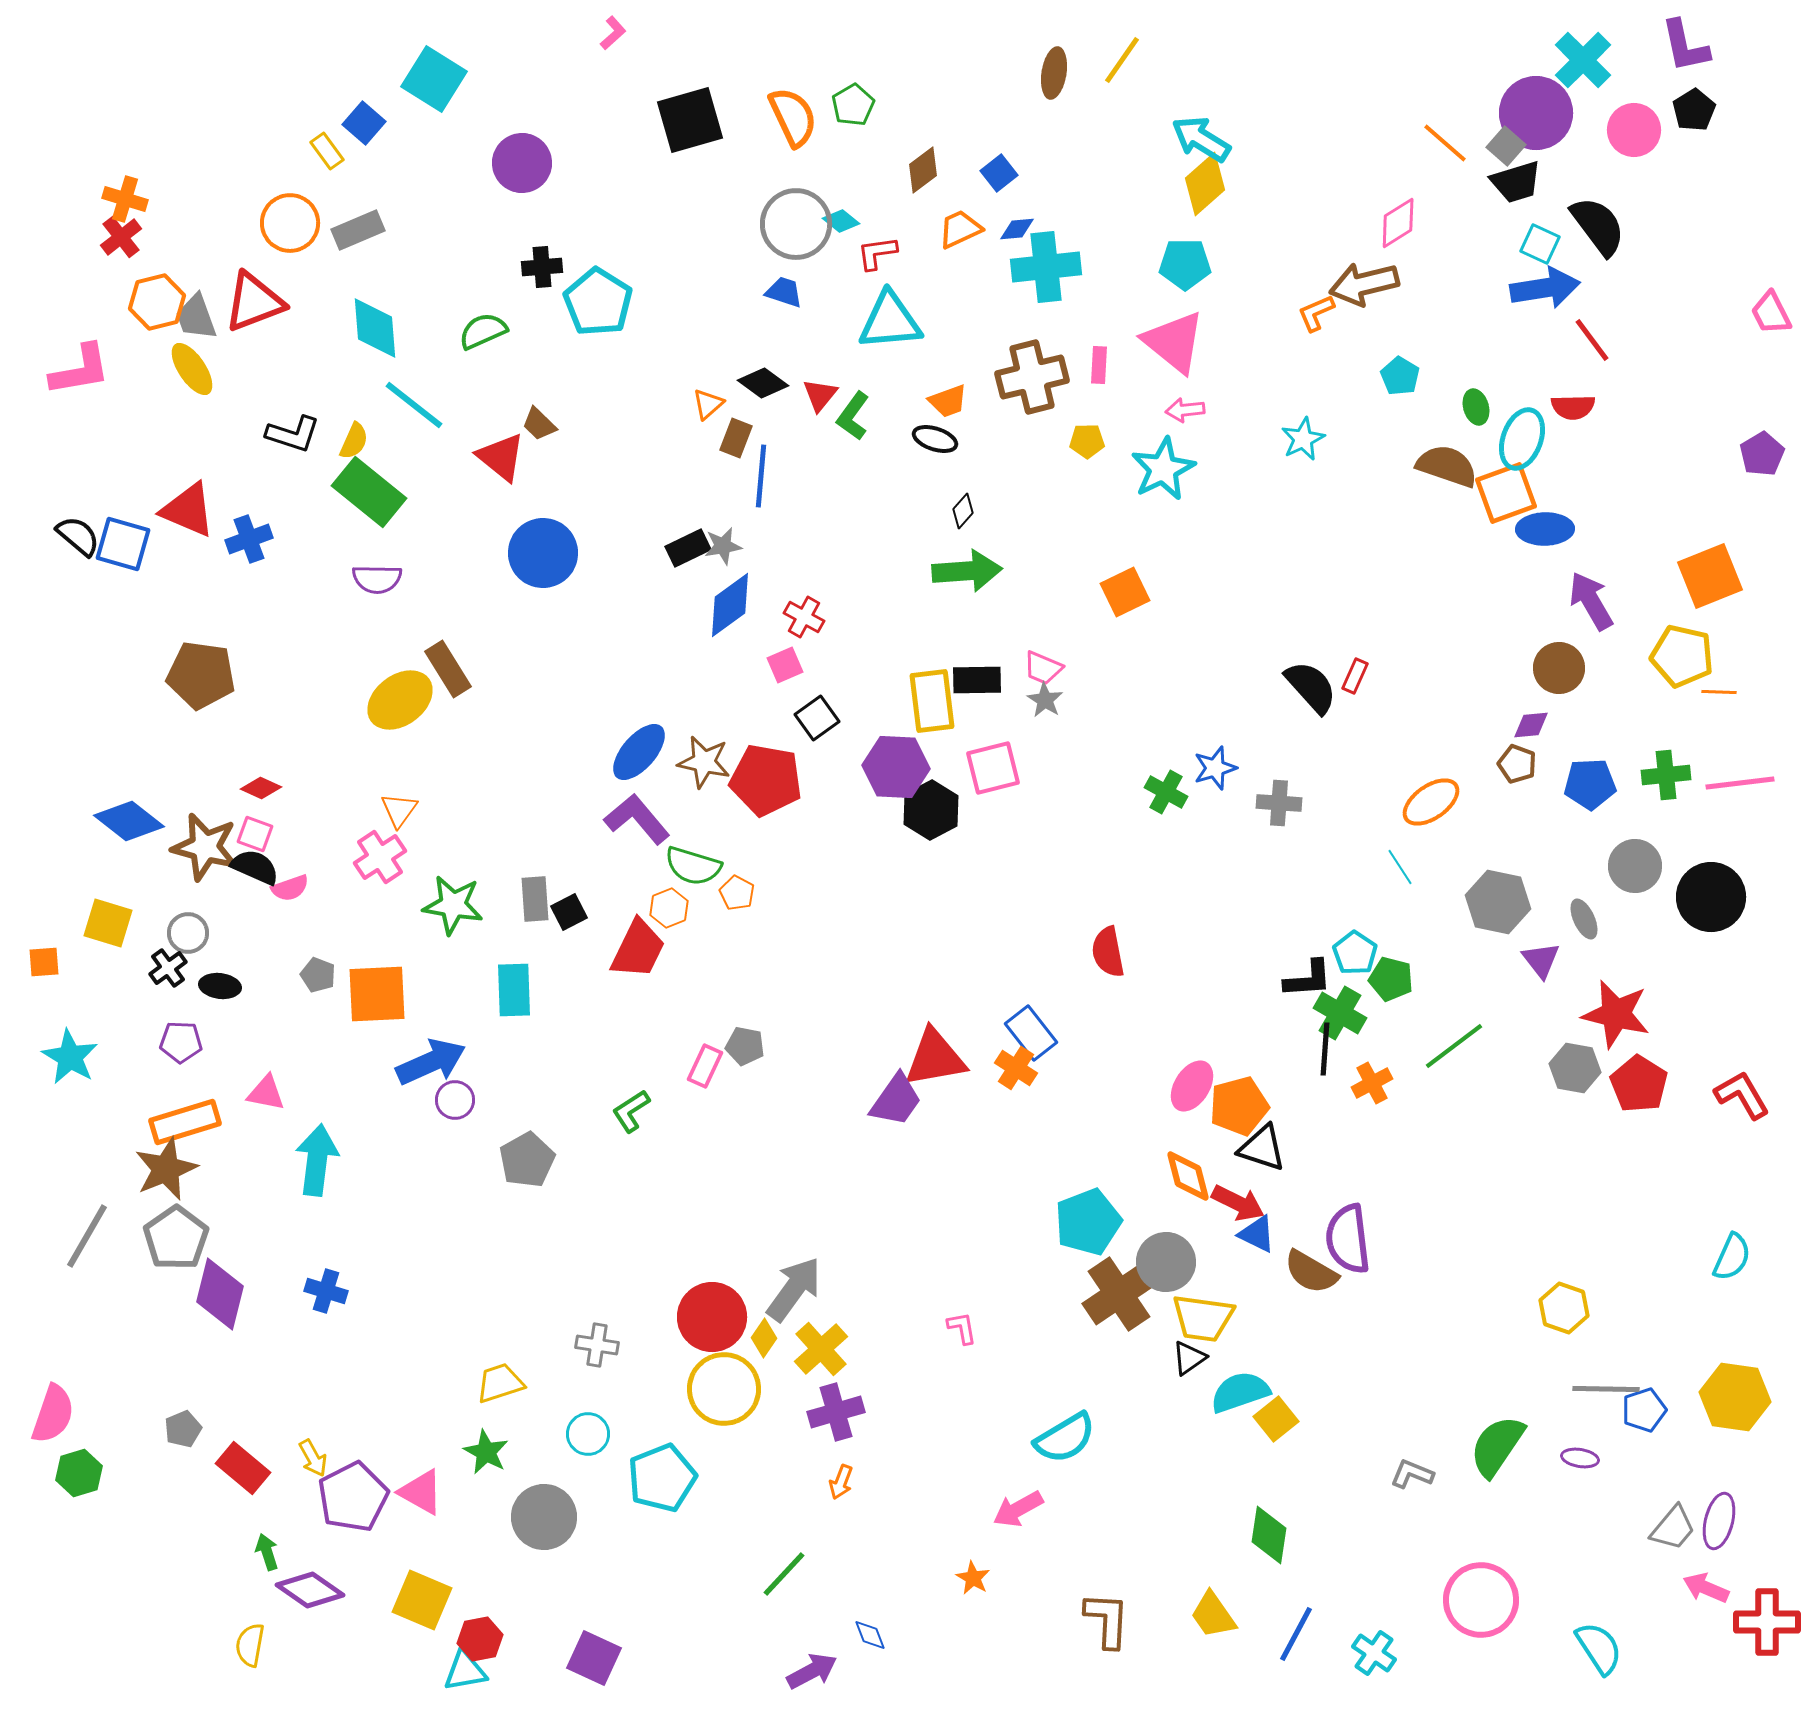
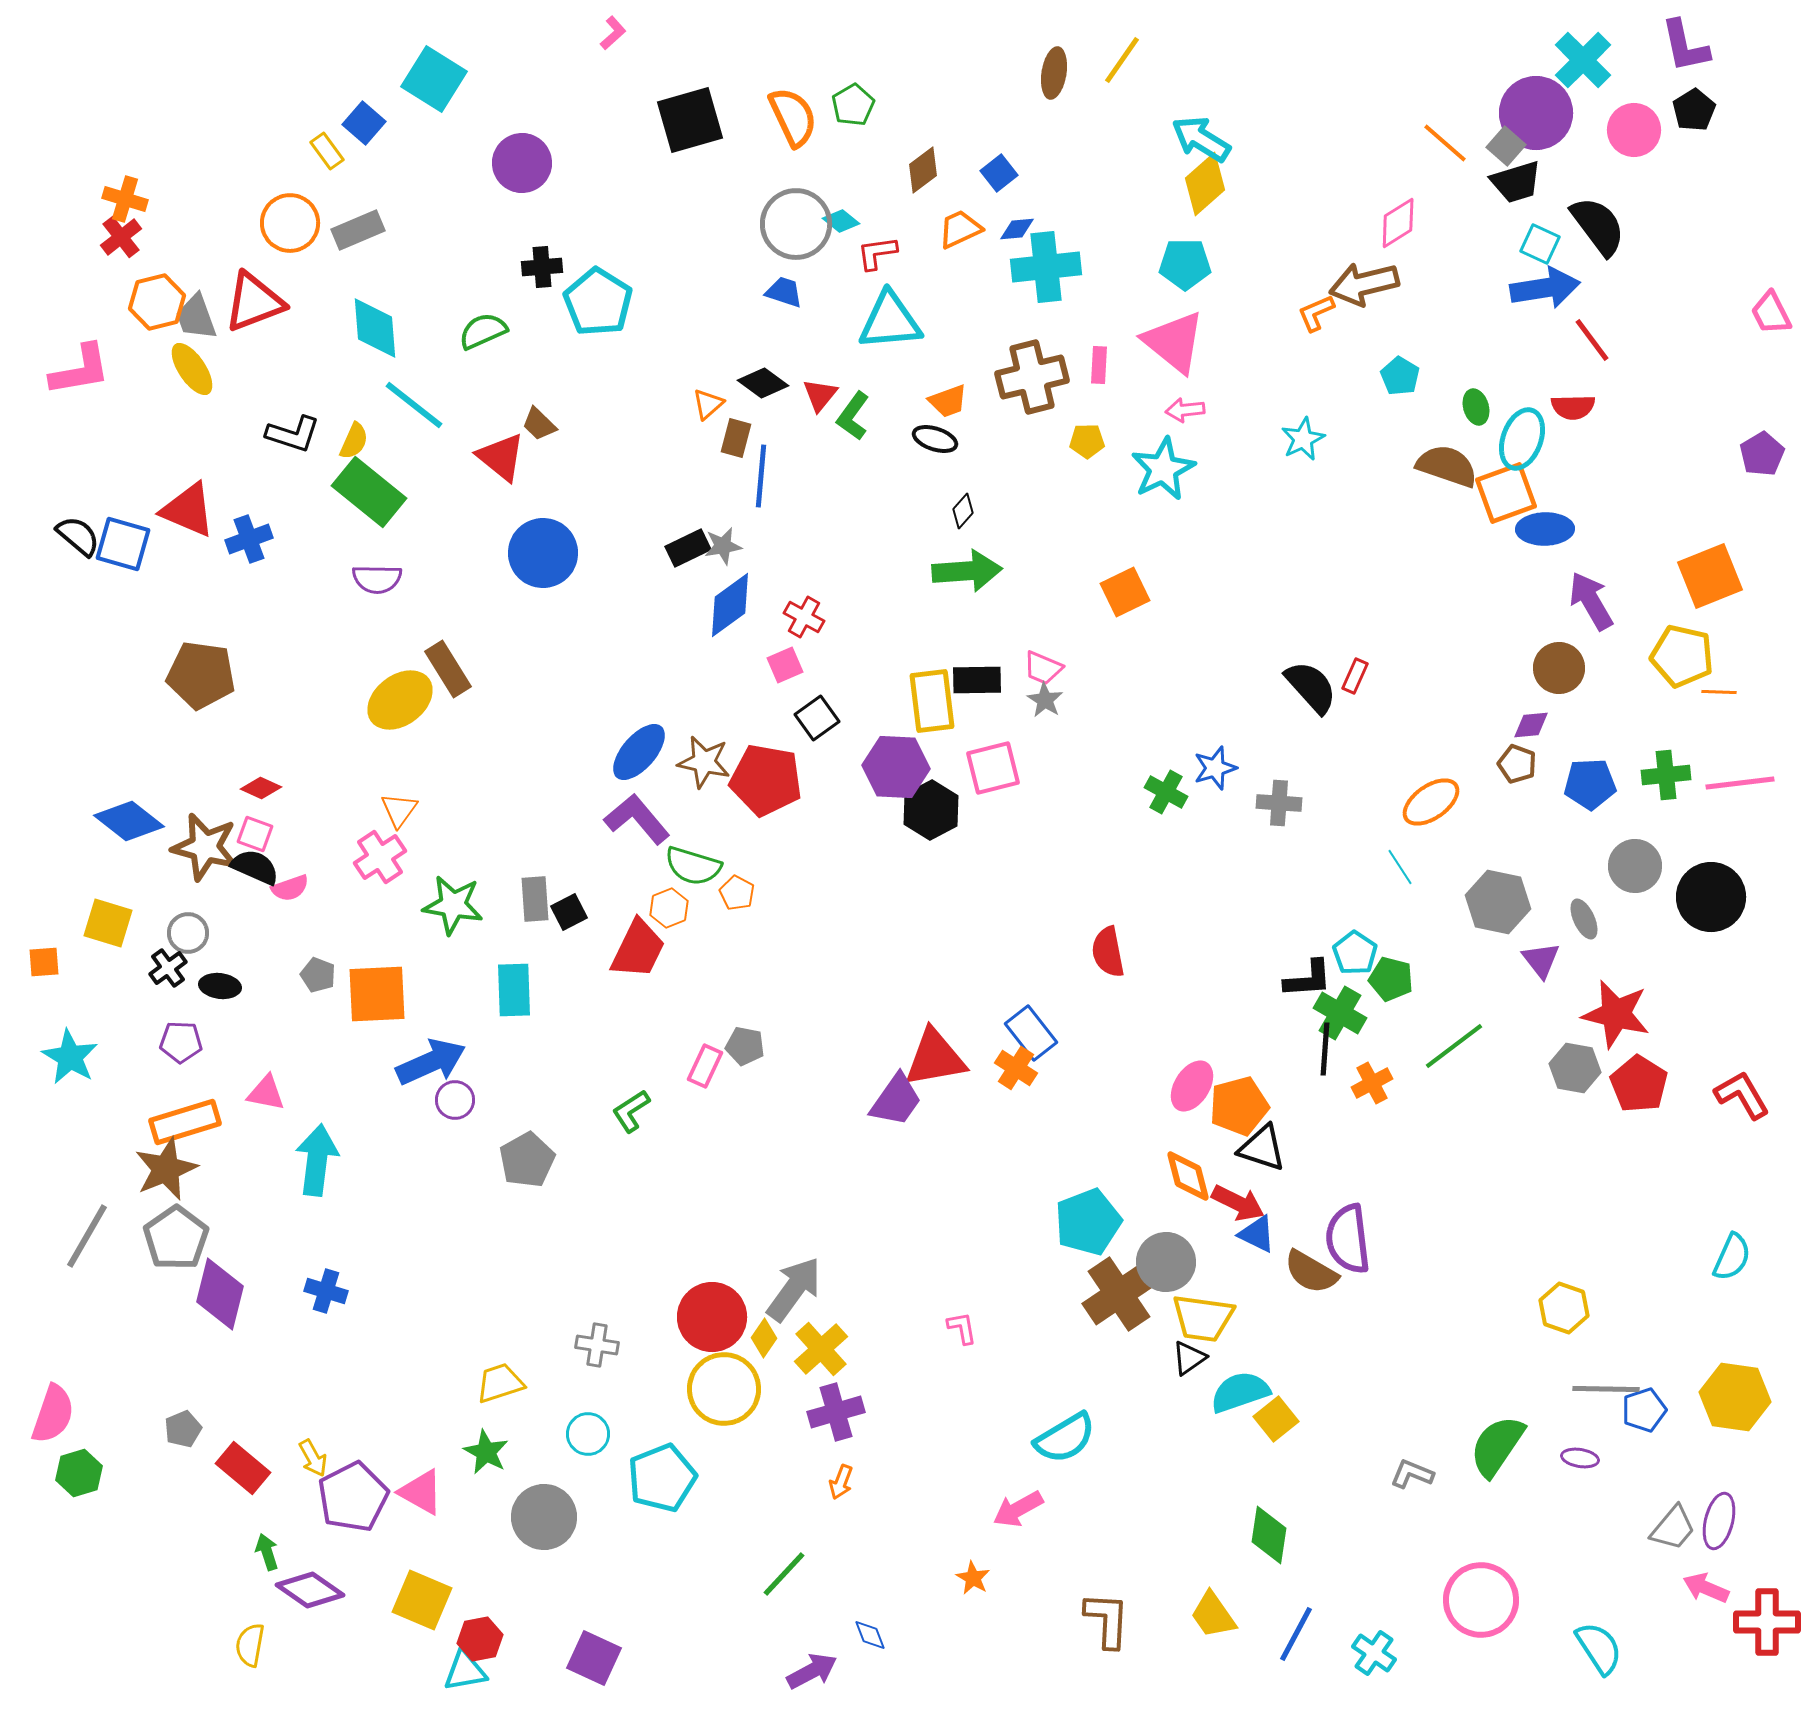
brown rectangle at (736, 438): rotated 6 degrees counterclockwise
